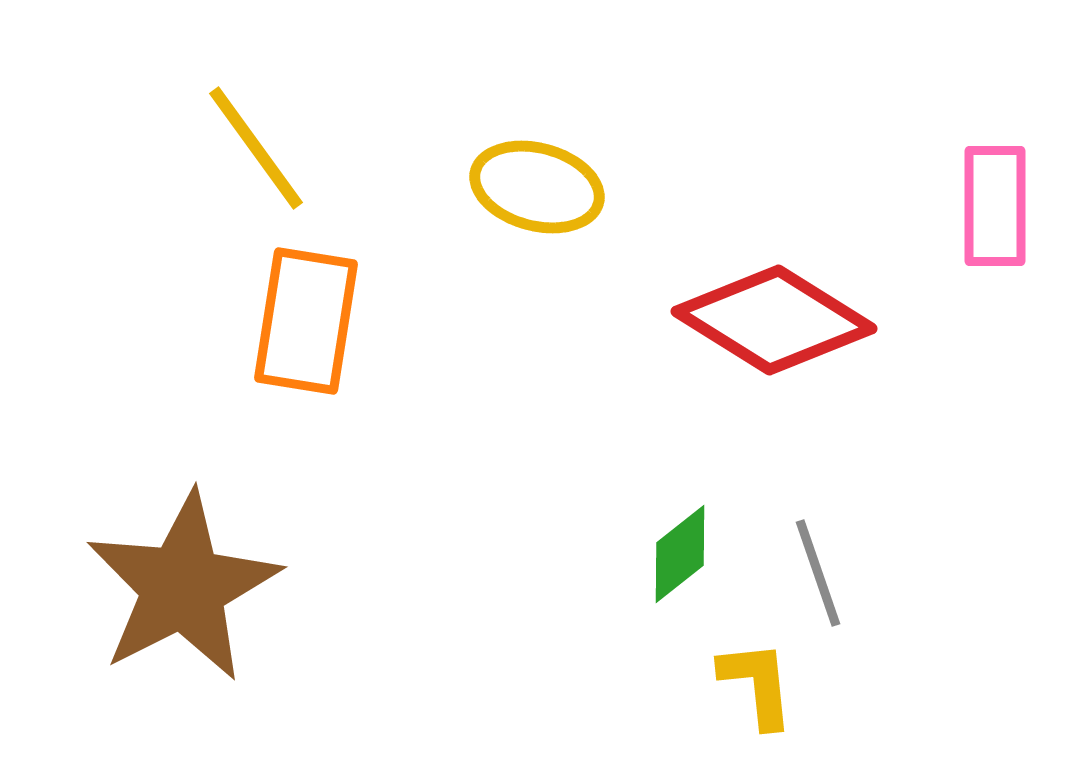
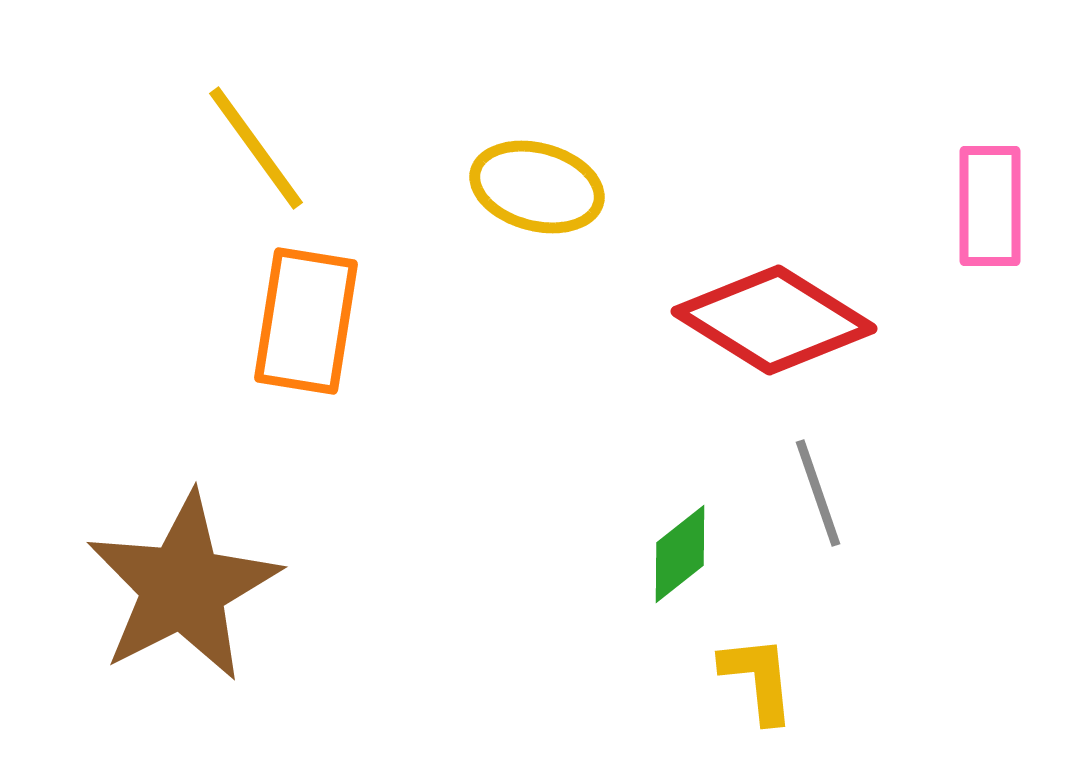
pink rectangle: moved 5 px left
gray line: moved 80 px up
yellow L-shape: moved 1 px right, 5 px up
